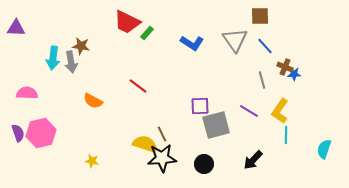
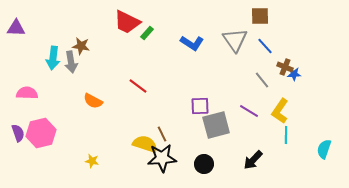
gray line: rotated 24 degrees counterclockwise
